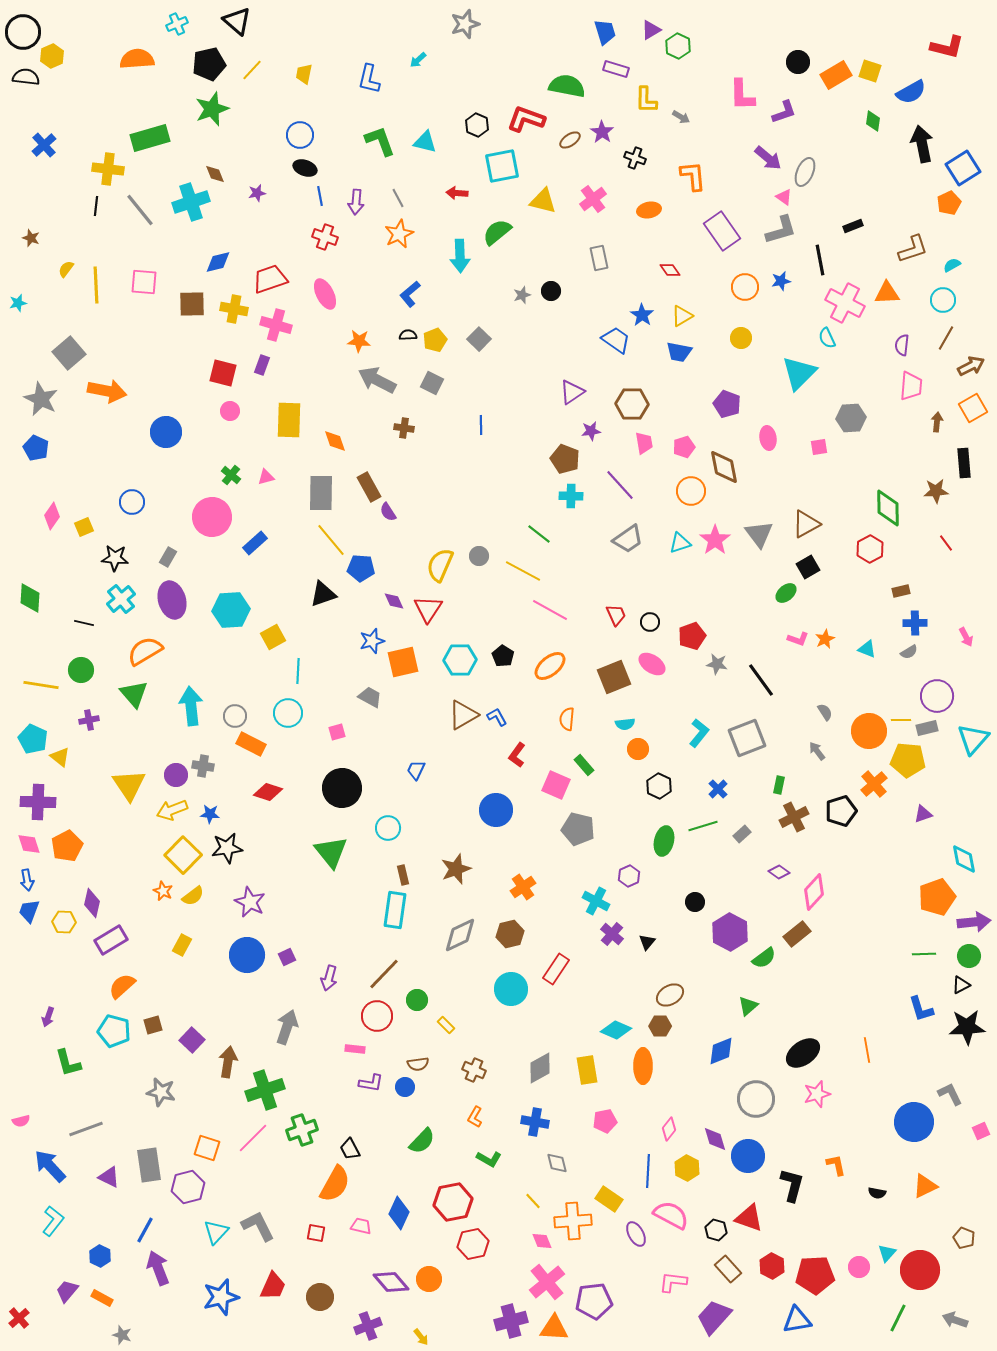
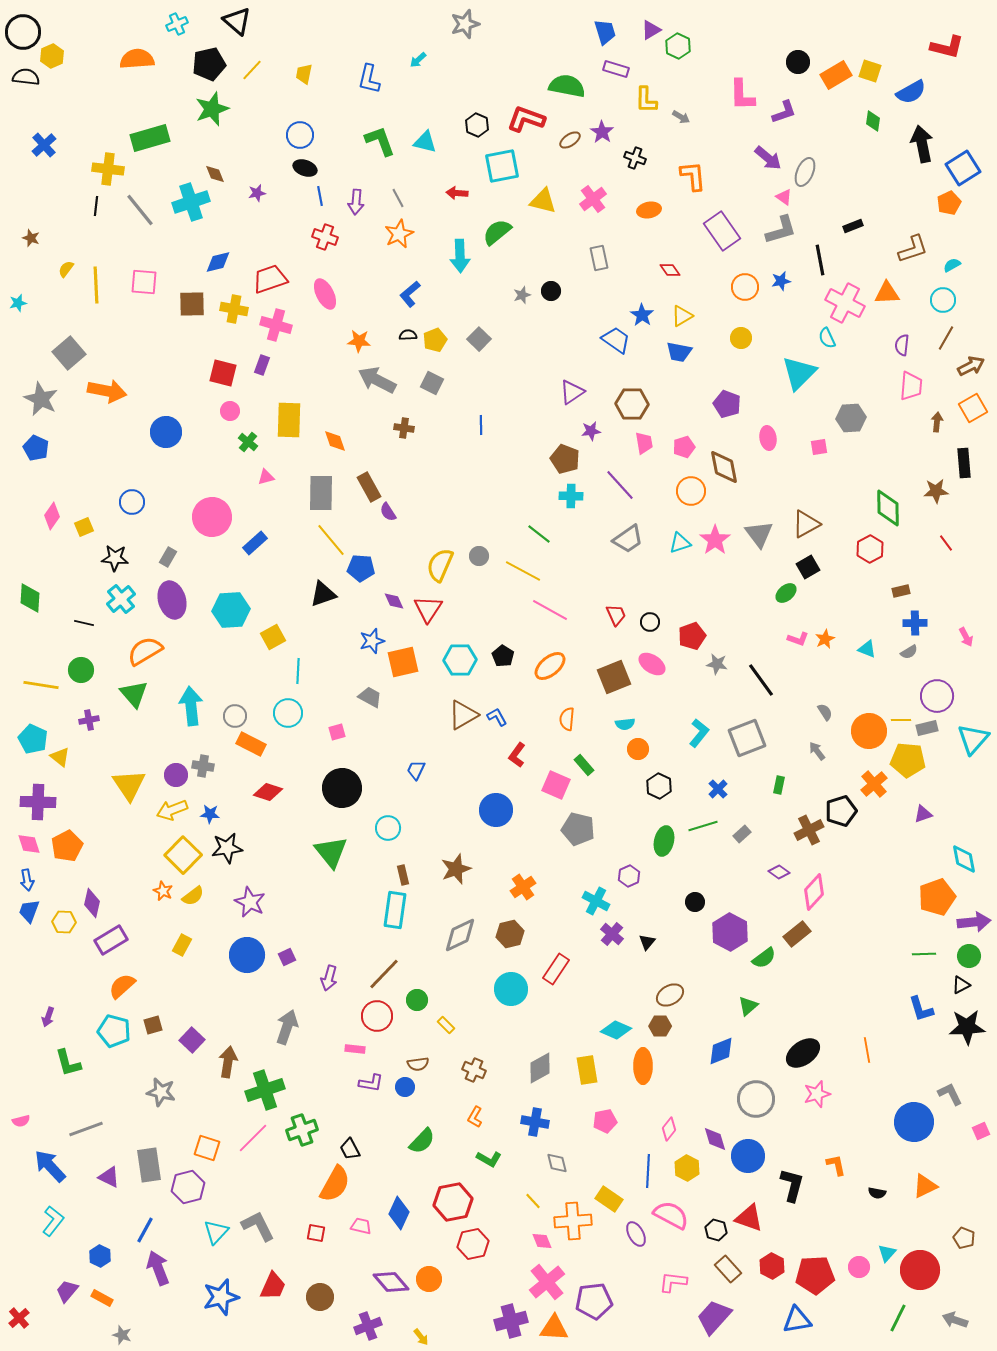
green cross at (231, 475): moved 17 px right, 33 px up
brown cross at (794, 817): moved 15 px right, 13 px down
